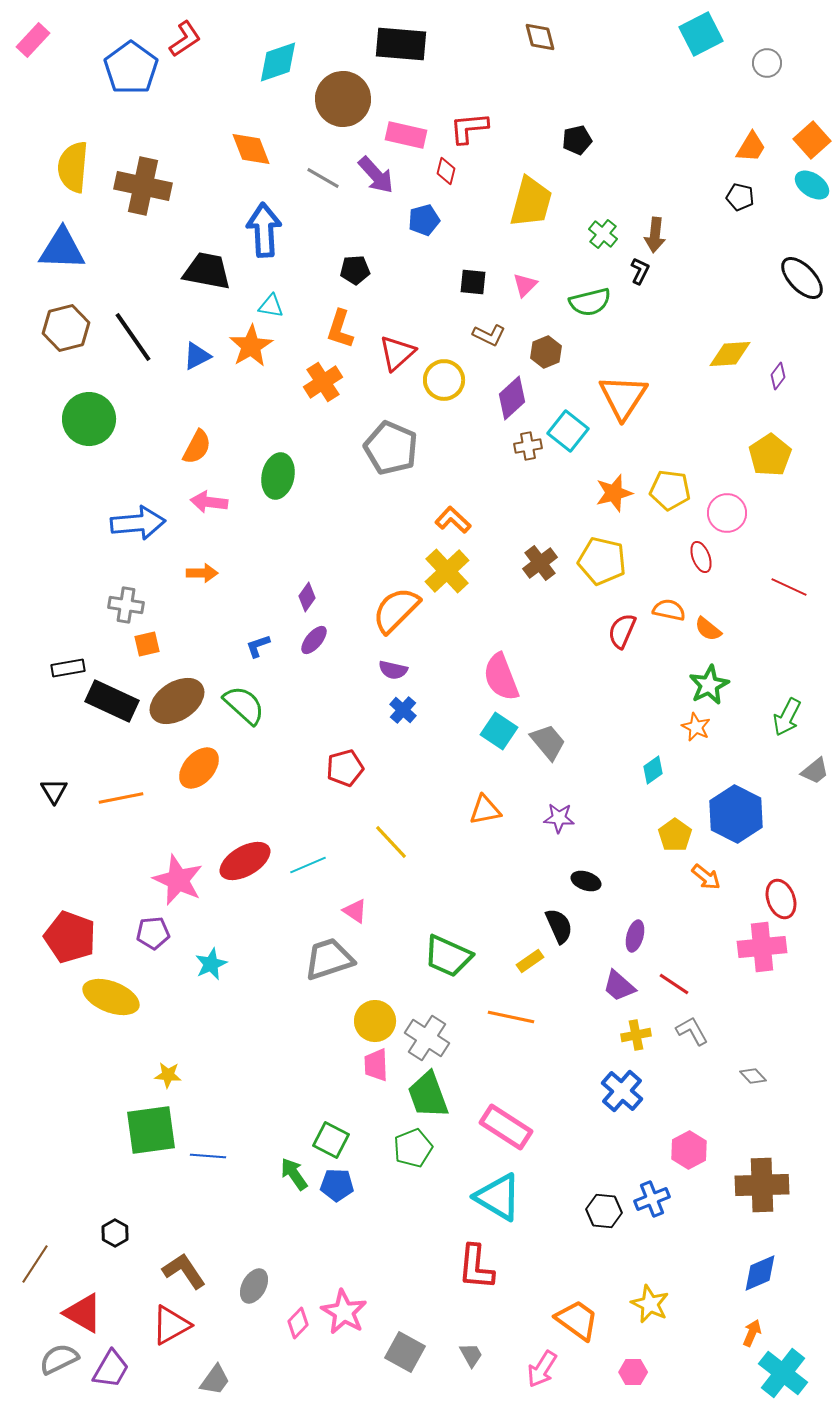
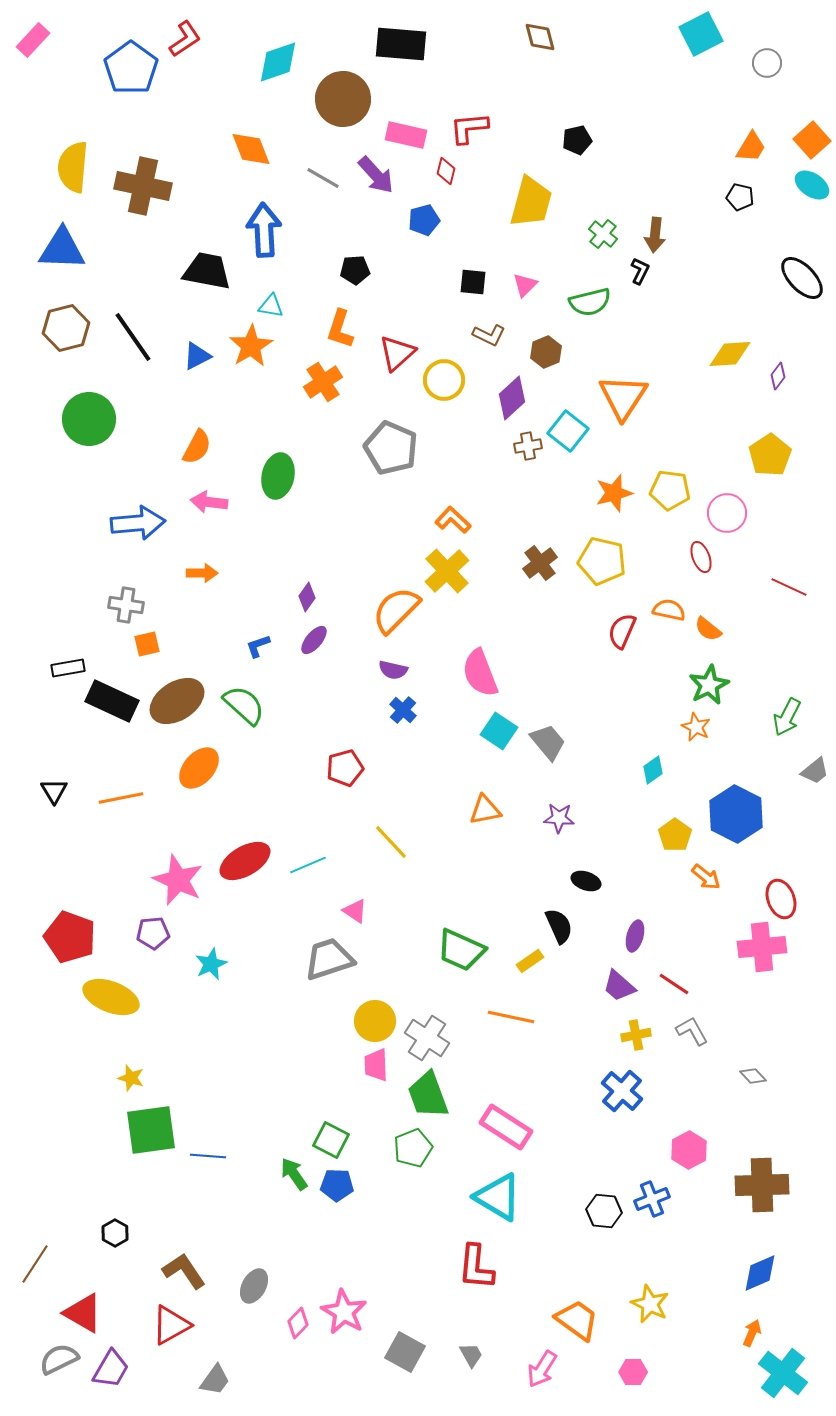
pink semicircle at (501, 677): moved 21 px left, 4 px up
green trapezoid at (448, 956): moved 13 px right, 6 px up
yellow star at (168, 1075): moved 37 px left, 3 px down; rotated 12 degrees clockwise
